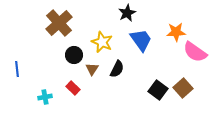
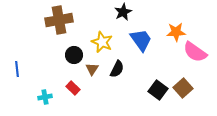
black star: moved 4 px left, 1 px up
brown cross: moved 3 px up; rotated 32 degrees clockwise
